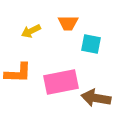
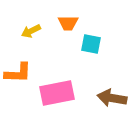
pink rectangle: moved 4 px left, 11 px down
brown arrow: moved 16 px right
